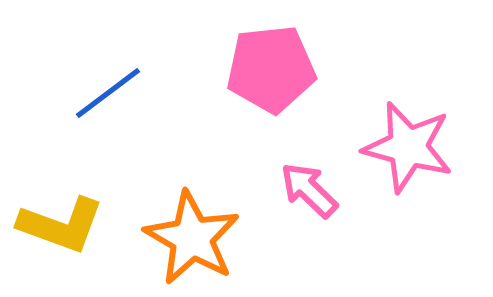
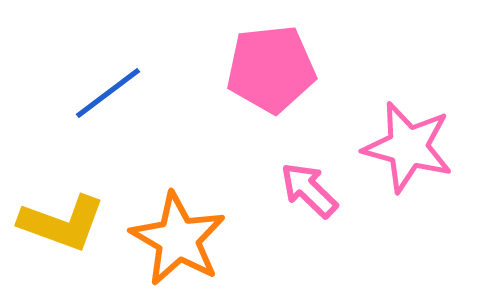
yellow L-shape: moved 1 px right, 2 px up
orange star: moved 14 px left, 1 px down
